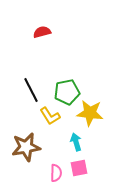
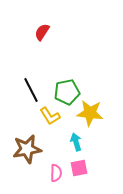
red semicircle: rotated 42 degrees counterclockwise
brown star: moved 1 px right, 2 px down
